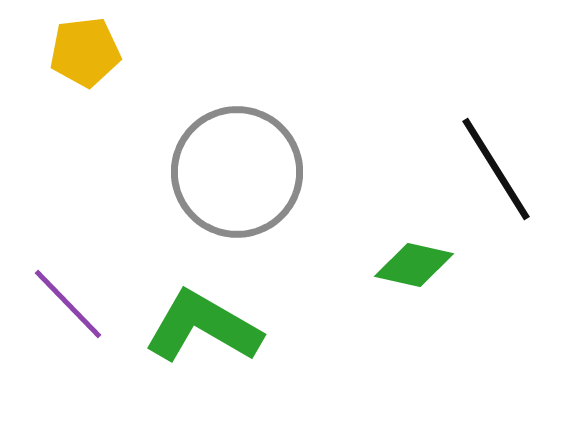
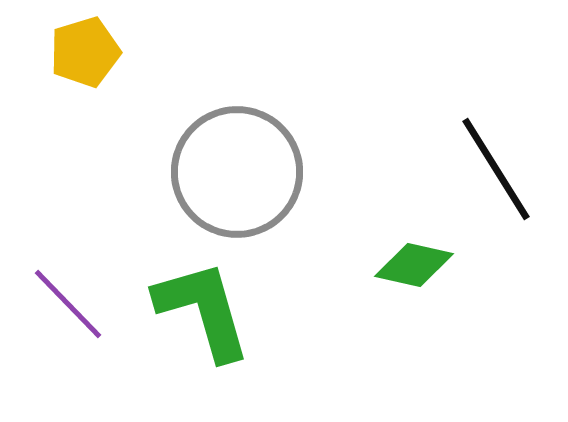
yellow pentagon: rotated 10 degrees counterclockwise
green L-shape: moved 17 px up; rotated 44 degrees clockwise
